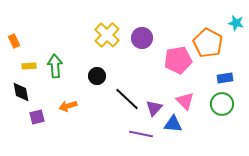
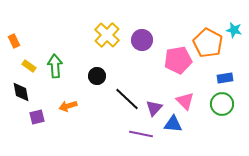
cyan star: moved 2 px left, 7 px down
purple circle: moved 2 px down
yellow rectangle: rotated 40 degrees clockwise
